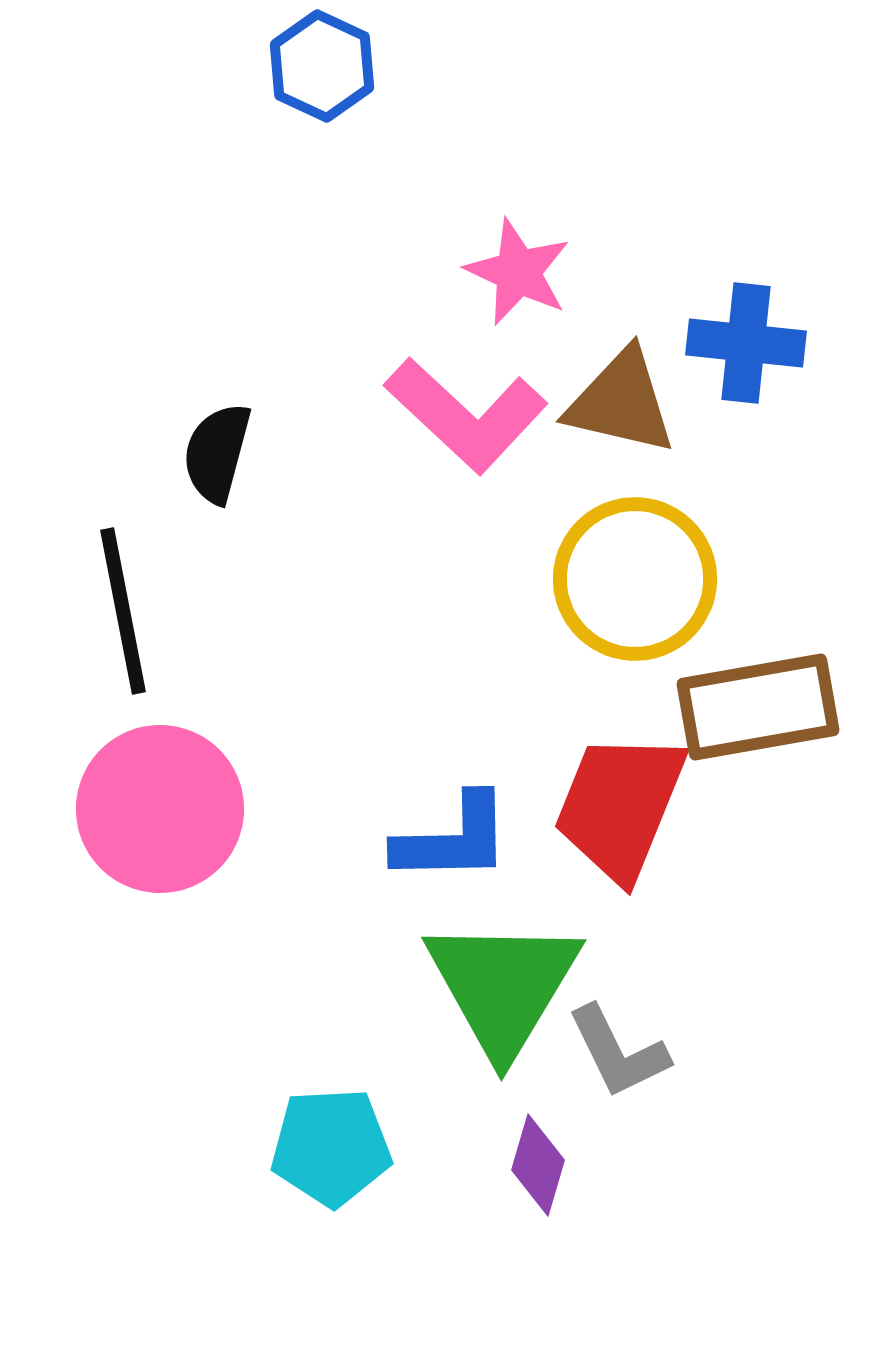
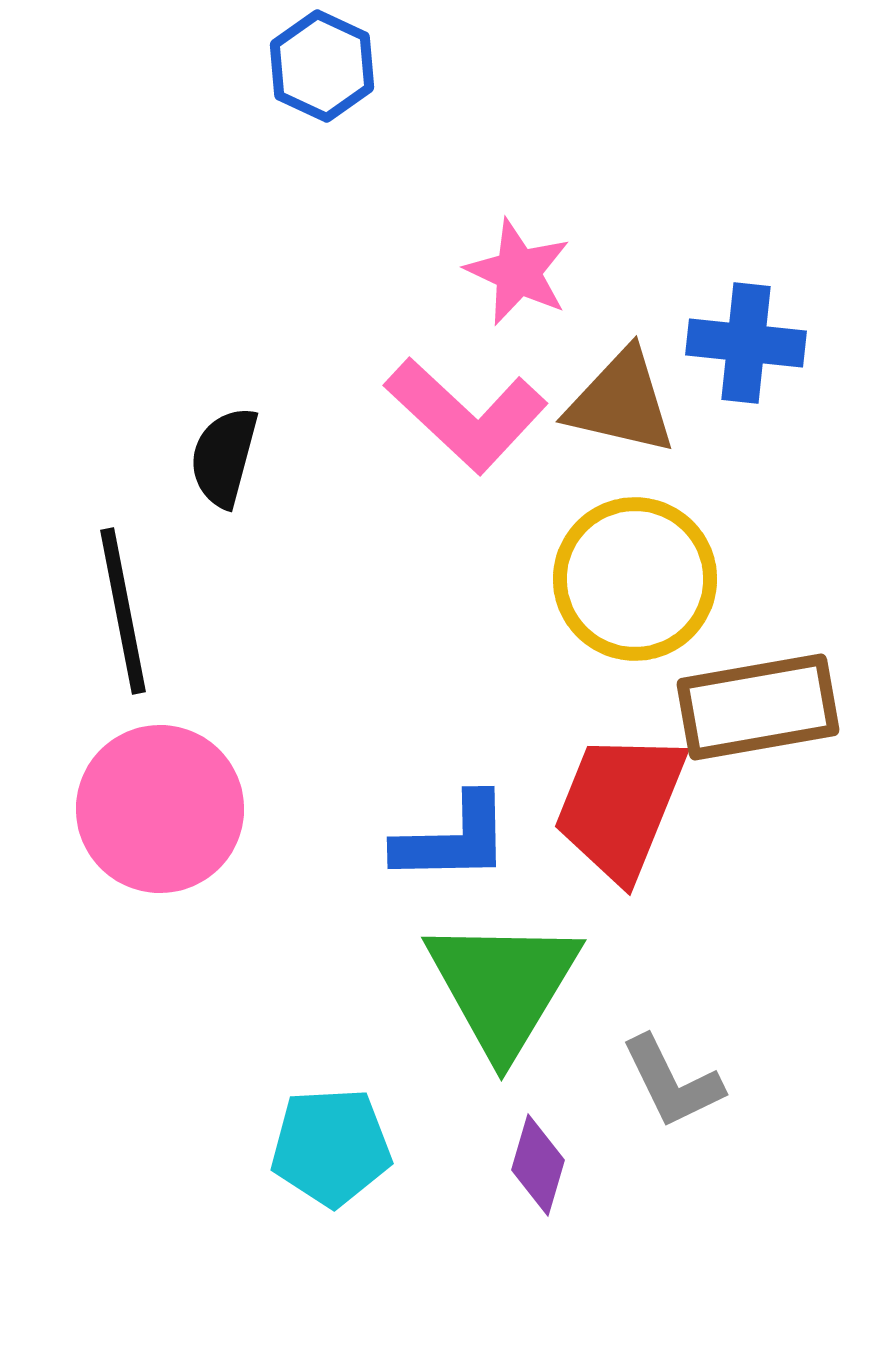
black semicircle: moved 7 px right, 4 px down
gray L-shape: moved 54 px right, 30 px down
